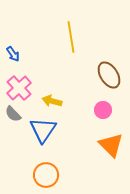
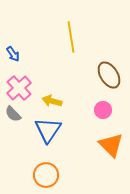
blue triangle: moved 5 px right
